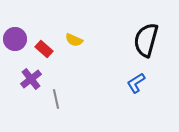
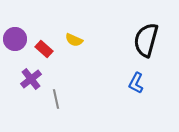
blue L-shape: rotated 30 degrees counterclockwise
